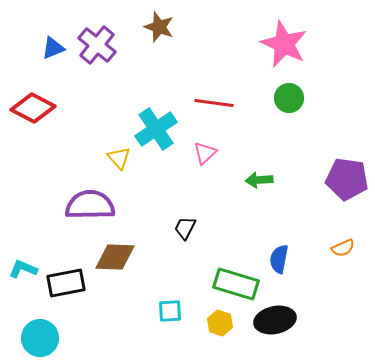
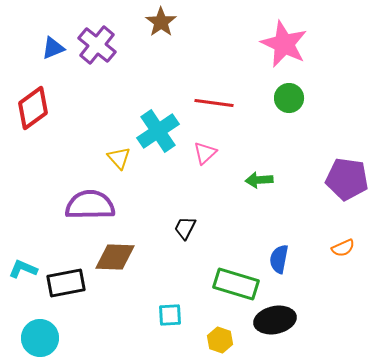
brown star: moved 2 px right, 5 px up; rotated 16 degrees clockwise
red diamond: rotated 63 degrees counterclockwise
cyan cross: moved 2 px right, 2 px down
cyan square: moved 4 px down
yellow hexagon: moved 17 px down
